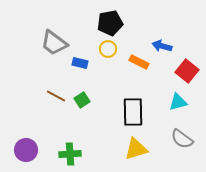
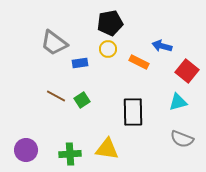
blue rectangle: rotated 21 degrees counterclockwise
gray semicircle: rotated 15 degrees counterclockwise
yellow triangle: moved 29 px left; rotated 25 degrees clockwise
